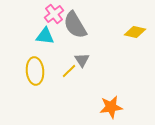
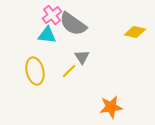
pink cross: moved 2 px left, 1 px down
gray semicircle: moved 2 px left, 1 px up; rotated 24 degrees counterclockwise
cyan triangle: moved 2 px right, 1 px up
gray triangle: moved 3 px up
yellow ellipse: rotated 8 degrees counterclockwise
